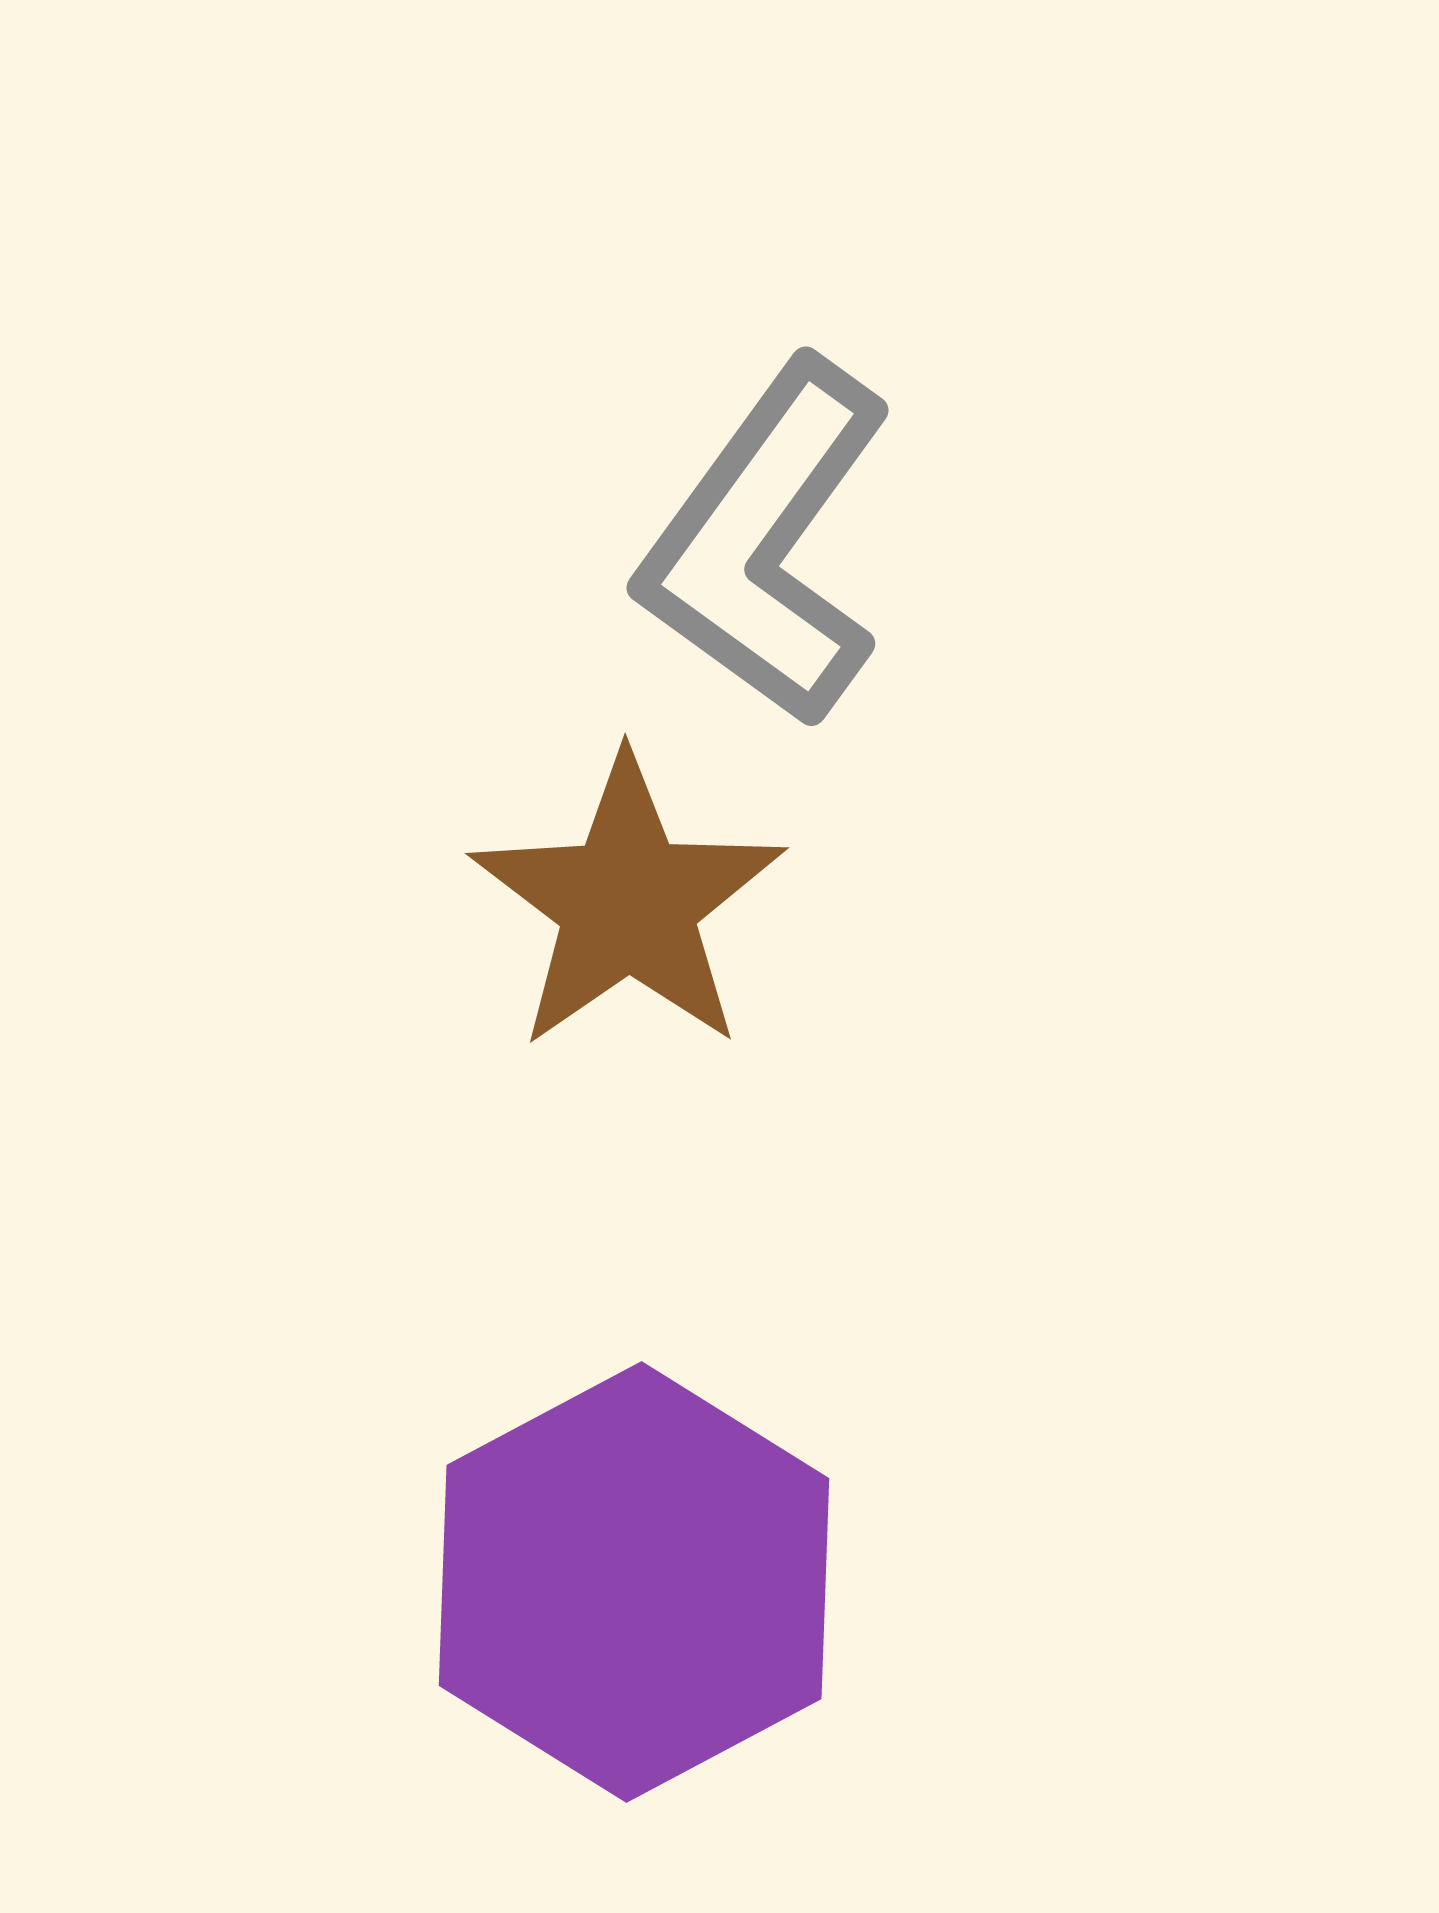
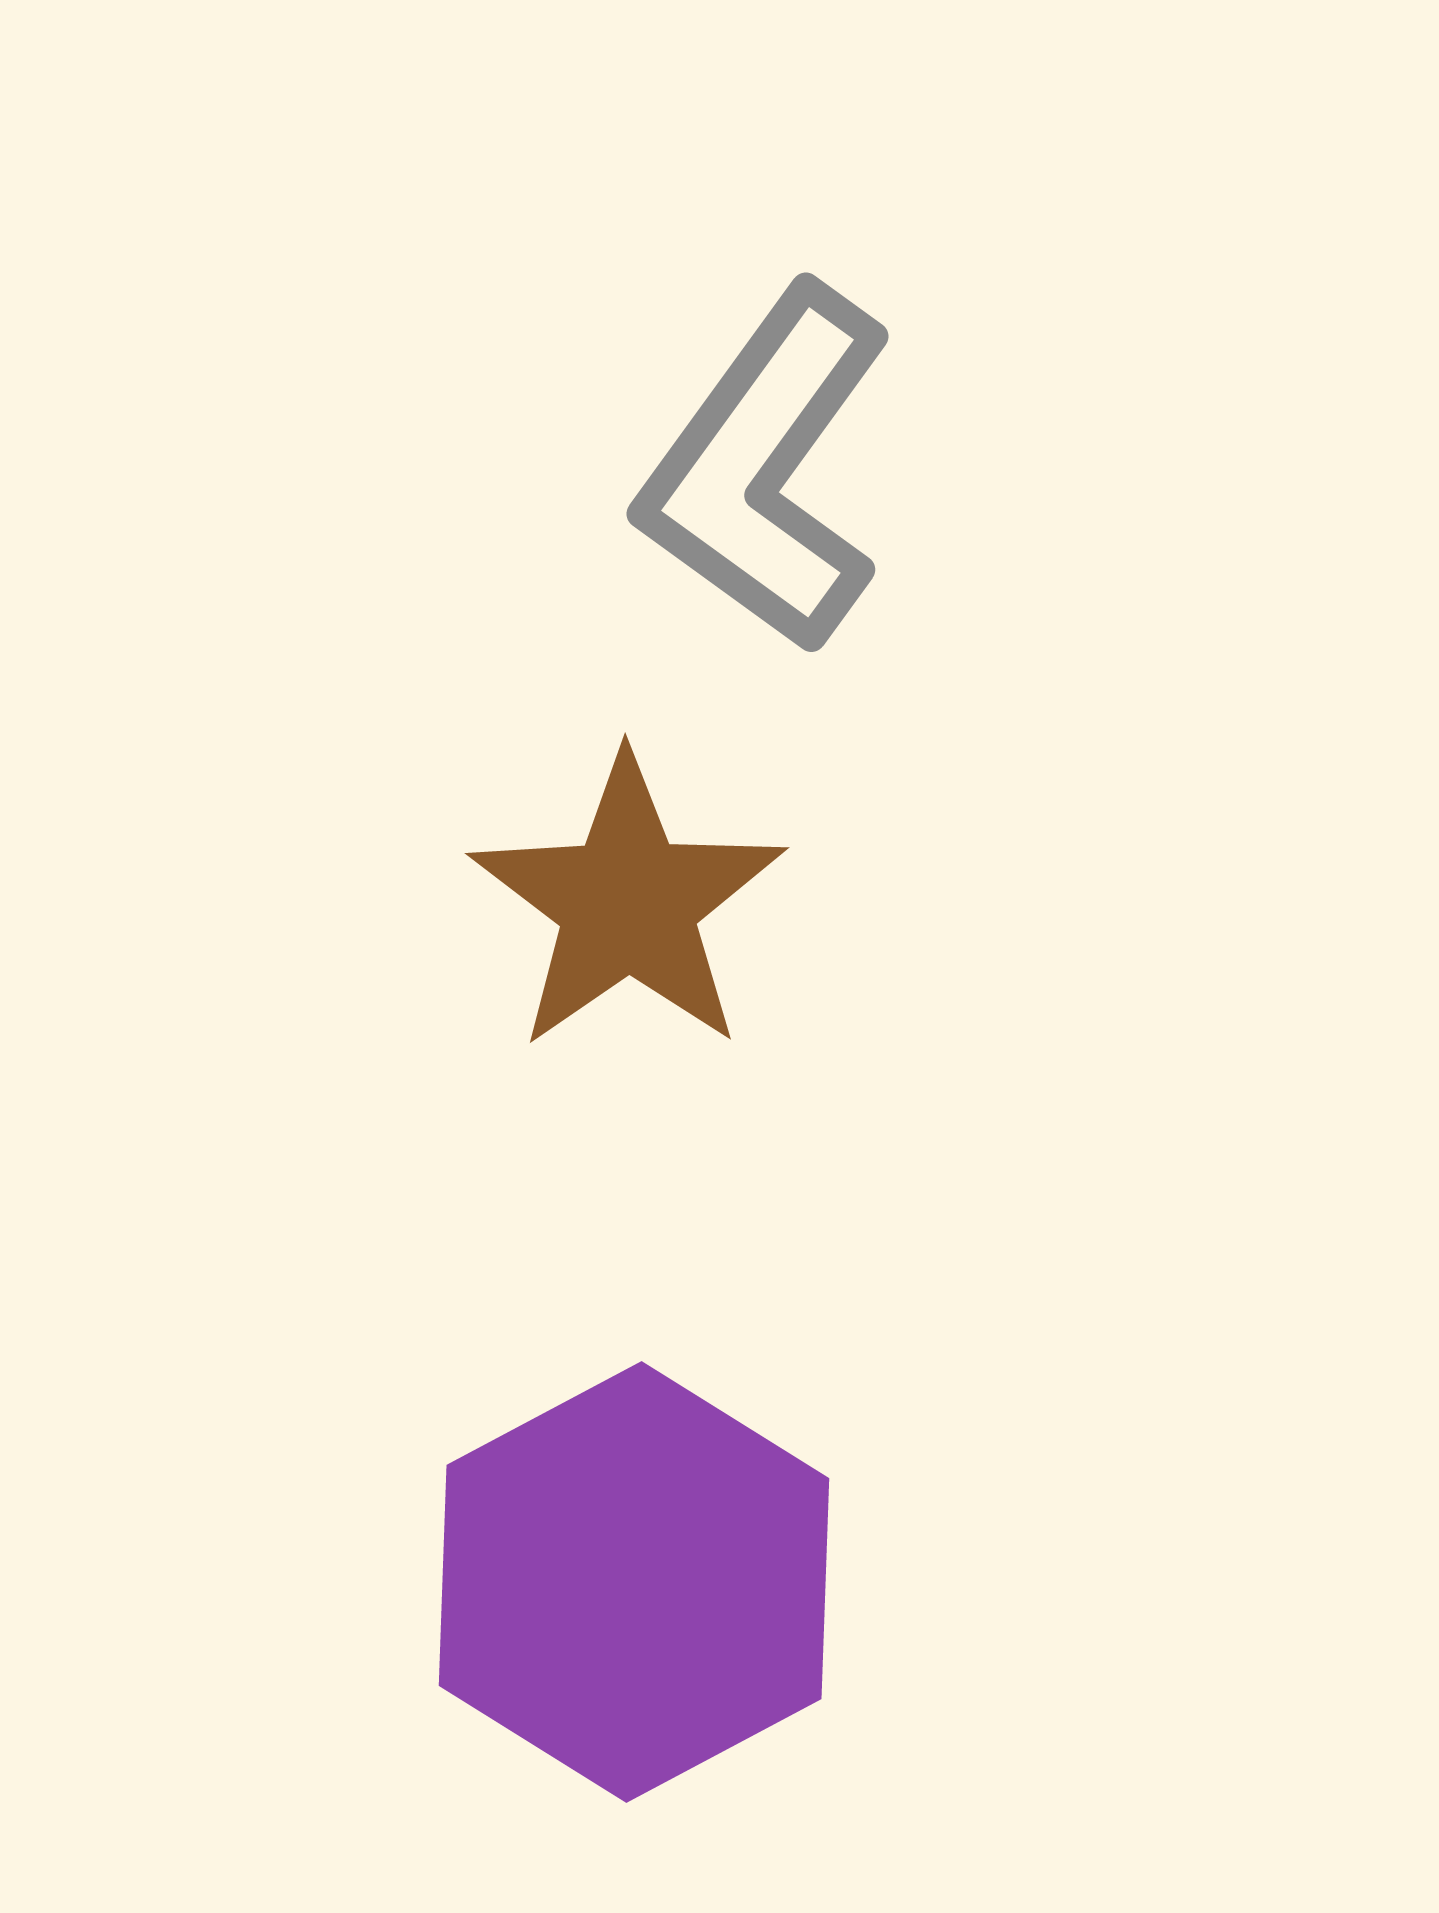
gray L-shape: moved 74 px up
